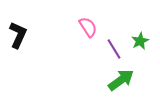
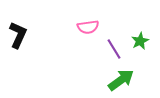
pink semicircle: rotated 115 degrees clockwise
